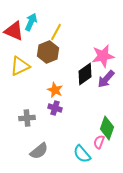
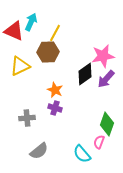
yellow line: moved 1 px left, 1 px down
brown hexagon: rotated 20 degrees clockwise
green diamond: moved 4 px up
